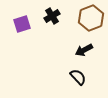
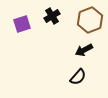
brown hexagon: moved 1 px left, 2 px down
black semicircle: rotated 84 degrees clockwise
